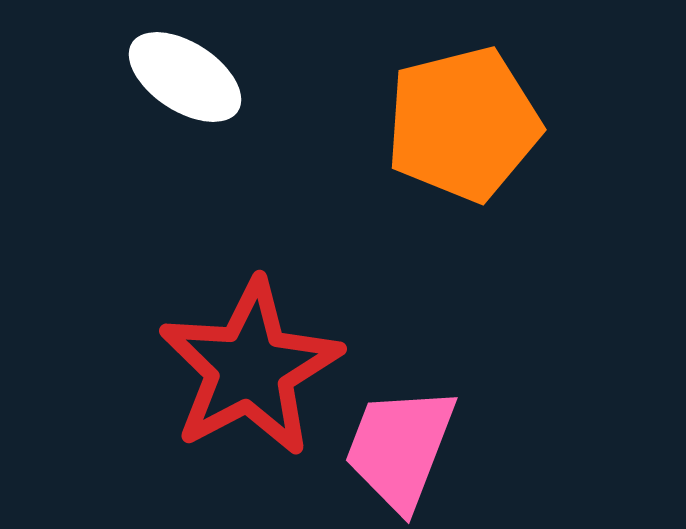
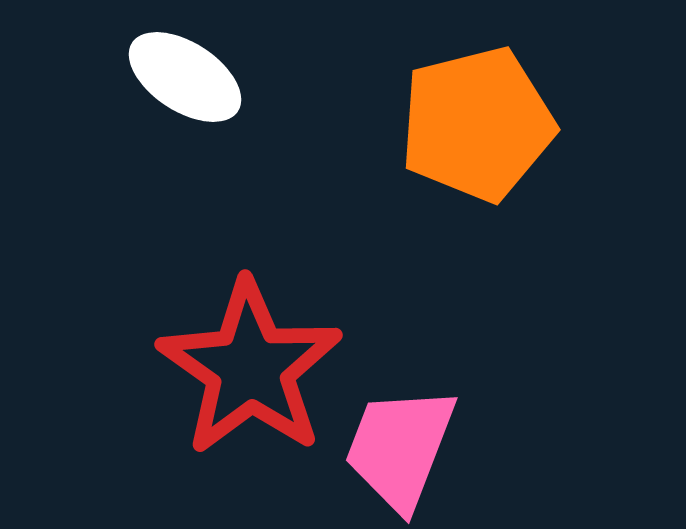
orange pentagon: moved 14 px right
red star: rotated 9 degrees counterclockwise
